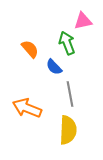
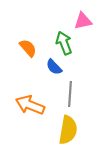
green arrow: moved 3 px left
orange semicircle: moved 2 px left, 1 px up
gray line: rotated 15 degrees clockwise
orange arrow: moved 3 px right, 3 px up
yellow semicircle: rotated 8 degrees clockwise
